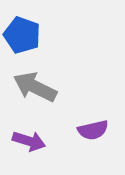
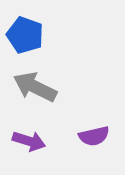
blue pentagon: moved 3 px right
purple semicircle: moved 1 px right, 6 px down
